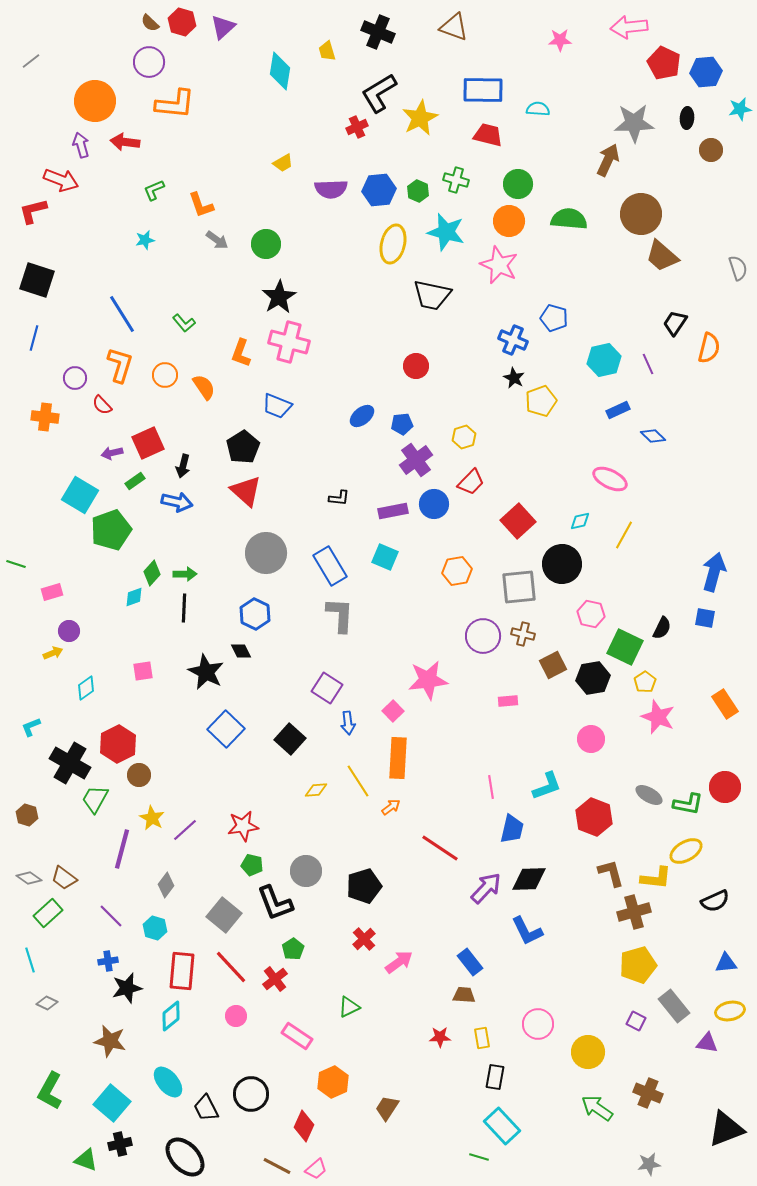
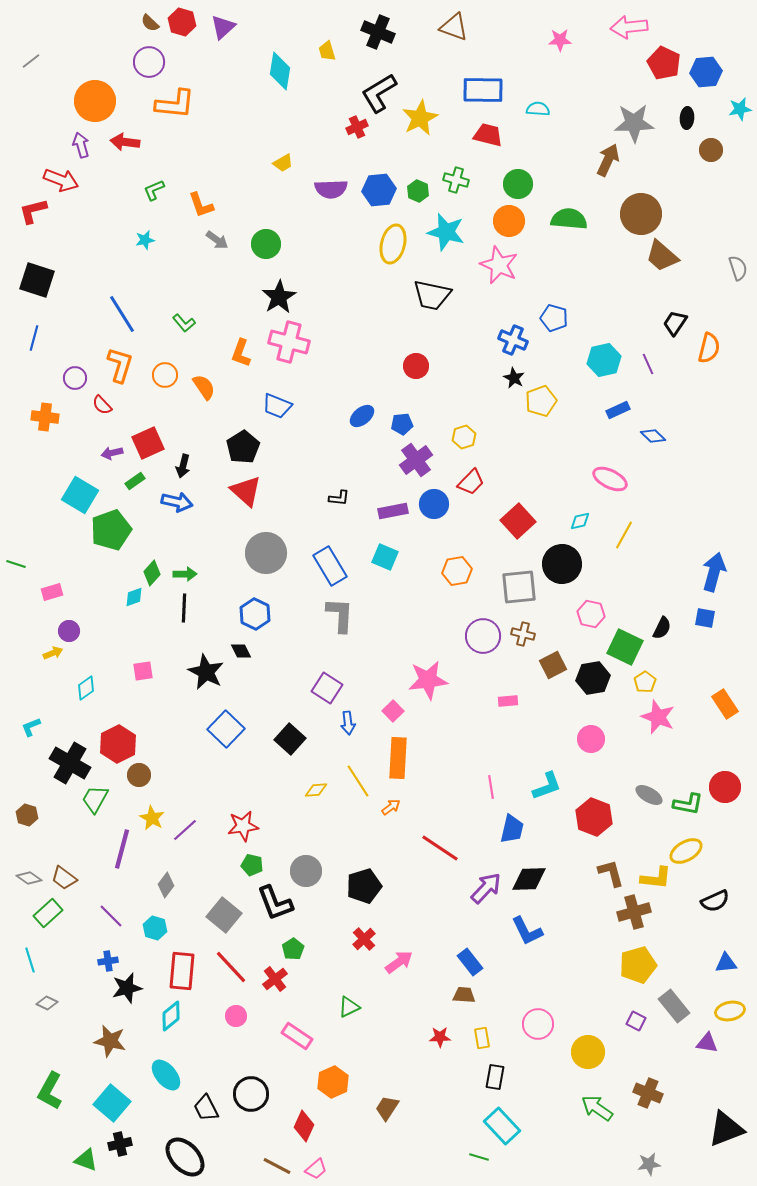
cyan ellipse at (168, 1082): moved 2 px left, 7 px up
